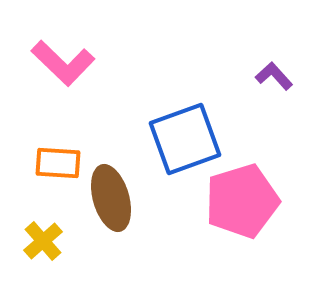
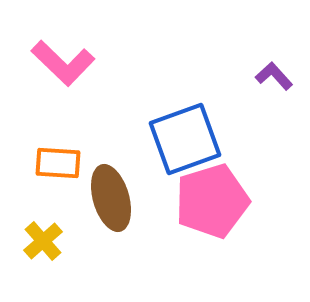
pink pentagon: moved 30 px left
